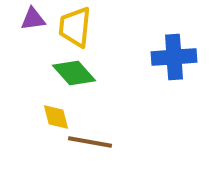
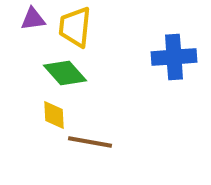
green diamond: moved 9 px left
yellow diamond: moved 2 px left, 2 px up; rotated 12 degrees clockwise
